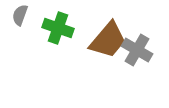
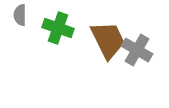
gray semicircle: rotated 20 degrees counterclockwise
brown trapezoid: rotated 66 degrees counterclockwise
